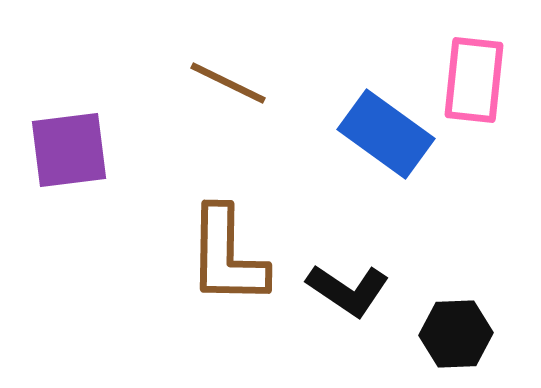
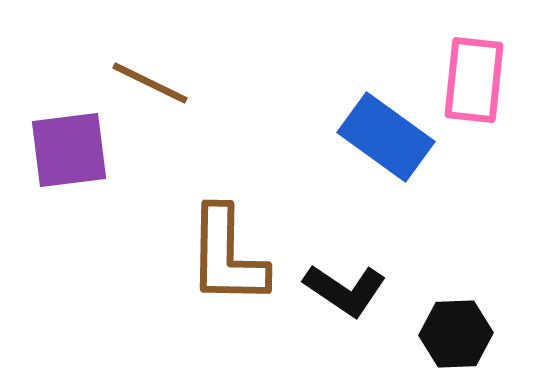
brown line: moved 78 px left
blue rectangle: moved 3 px down
black L-shape: moved 3 px left
